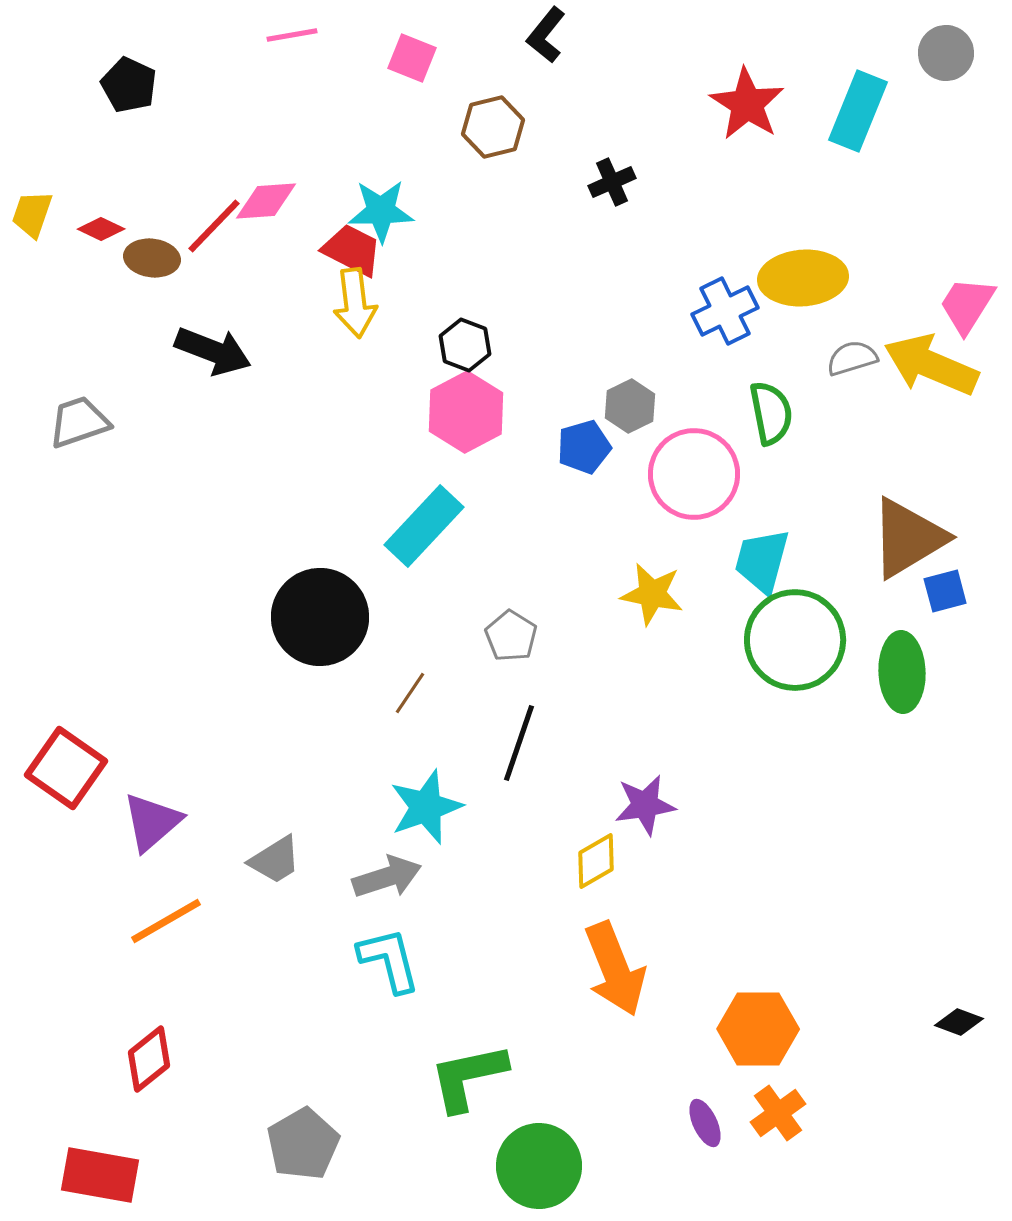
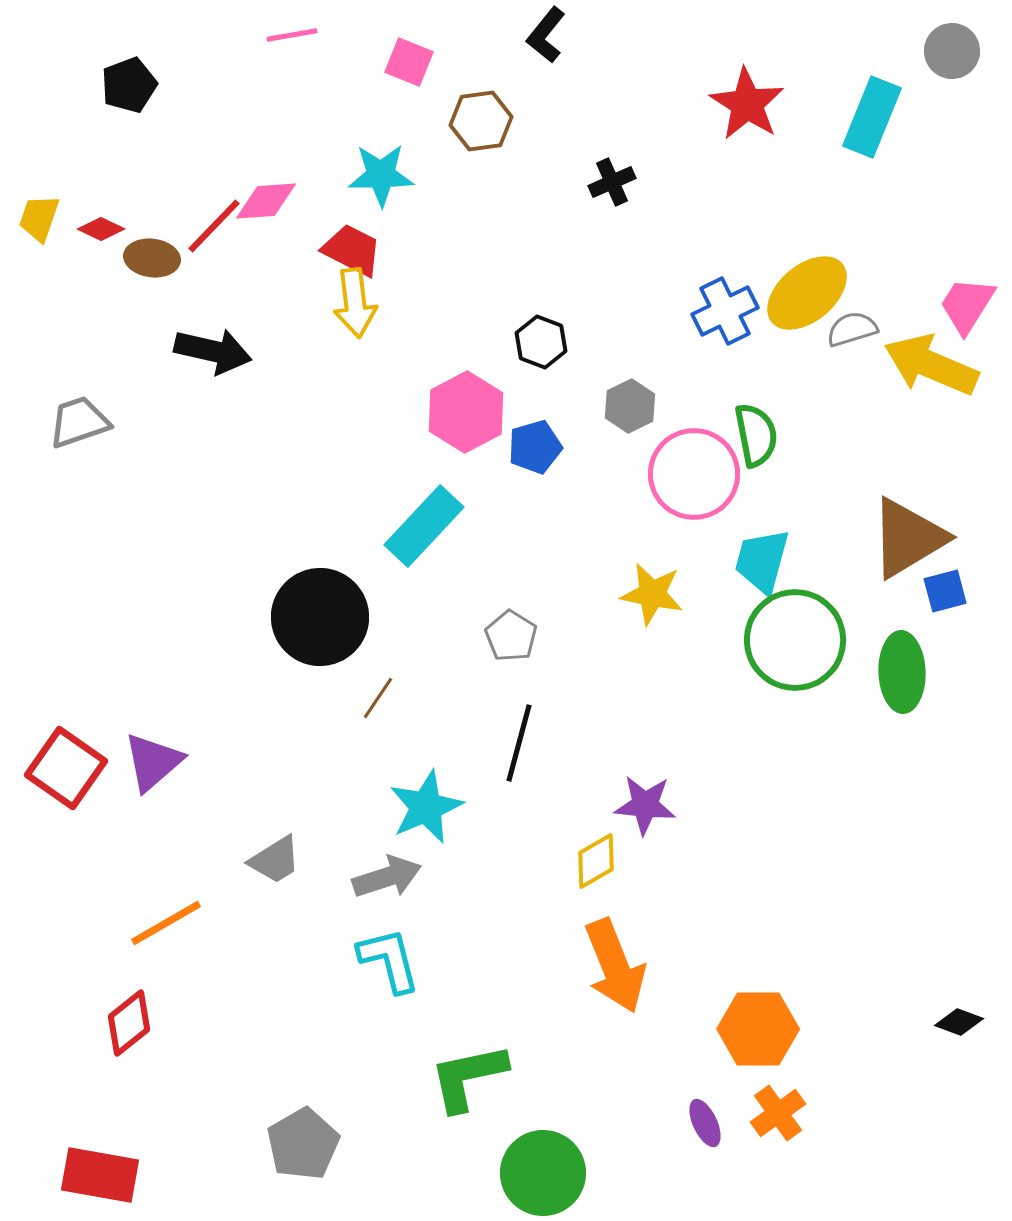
gray circle at (946, 53): moved 6 px right, 2 px up
pink square at (412, 58): moved 3 px left, 4 px down
black pentagon at (129, 85): rotated 26 degrees clockwise
cyan rectangle at (858, 111): moved 14 px right, 6 px down
brown hexagon at (493, 127): moved 12 px left, 6 px up; rotated 6 degrees clockwise
cyan star at (381, 211): moved 36 px up
yellow trapezoid at (32, 214): moved 7 px right, 4 px down
yellow ellipse at (803, 278): moved 4 px right, 15 px down; rotated 36 degrees counterclockwise
black hexagon at (465, 345): moved 76 px right, 3 px up
black arrow at (213, 351): rotated 8 degrees counterclockwise
gray semicircle at (852, 358): moved 29 px up
green semicircle at (771, 413): moved 15 px left, 22 px down
blue pentagon at (584, 447): moved 49 px left
brown line at (410, 693): moved 32 px left, 5 px down
black line at (519, 743): rotated 4 degrees counterclockwise
purple star at (645, 805): rotated 14 degrees clockwise
cyan star at (426, 807): rotated 4 degrees counterclockwise
purple triangle at (152, 822): moved 1 px right, 60 px up
orange line at (166, 921): moved 2 px down
orange arrow at (615, 969): moved 3 px up
red diamond at (149, 1059): moved 20 px left, 36 px up
green circle at (539, 1166): moved 4 px right, 7 px down
